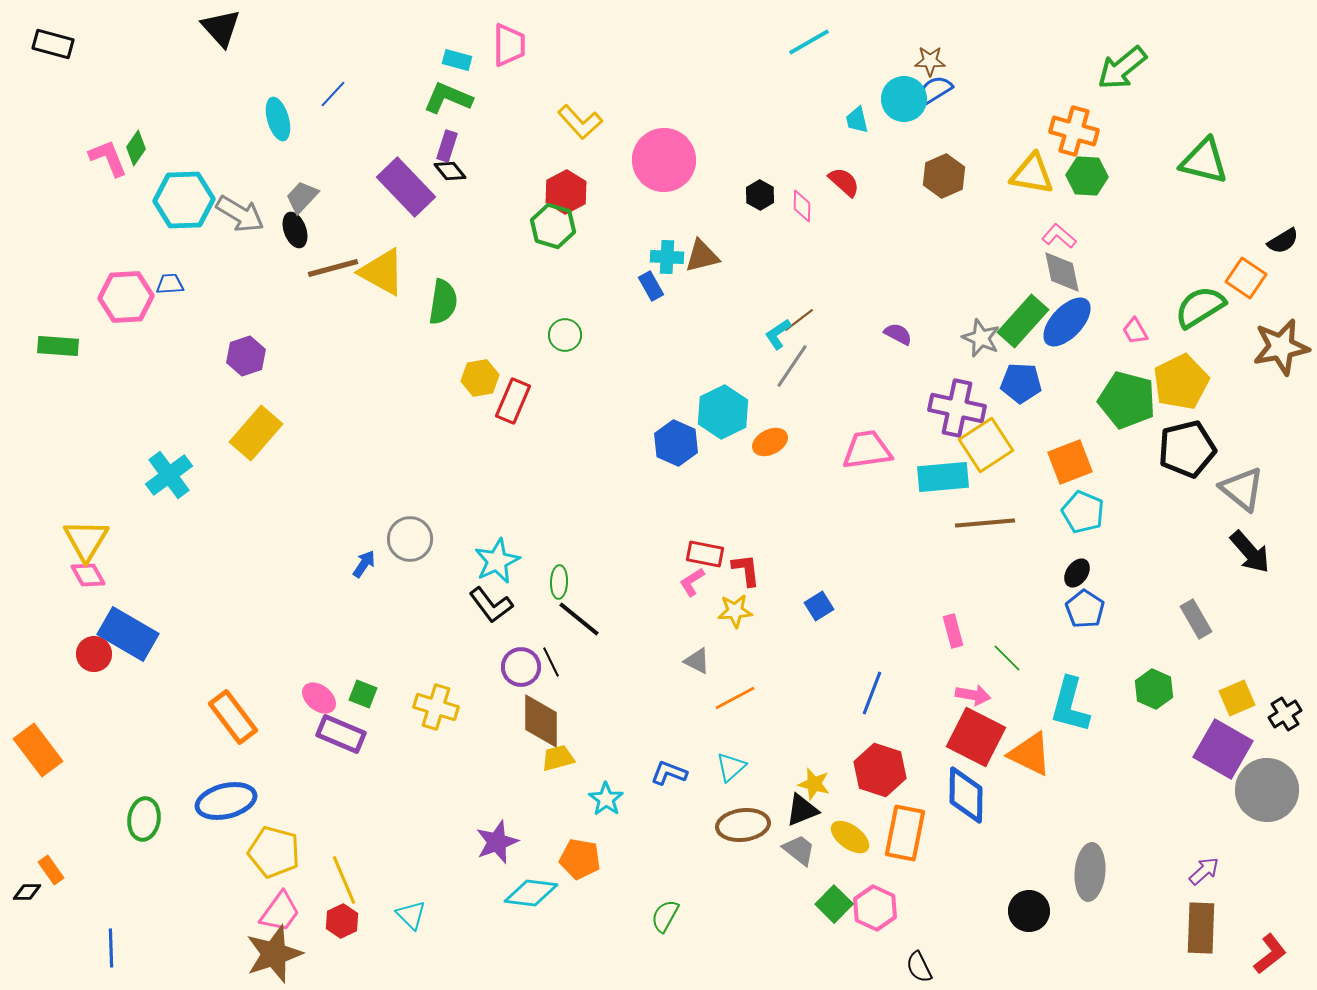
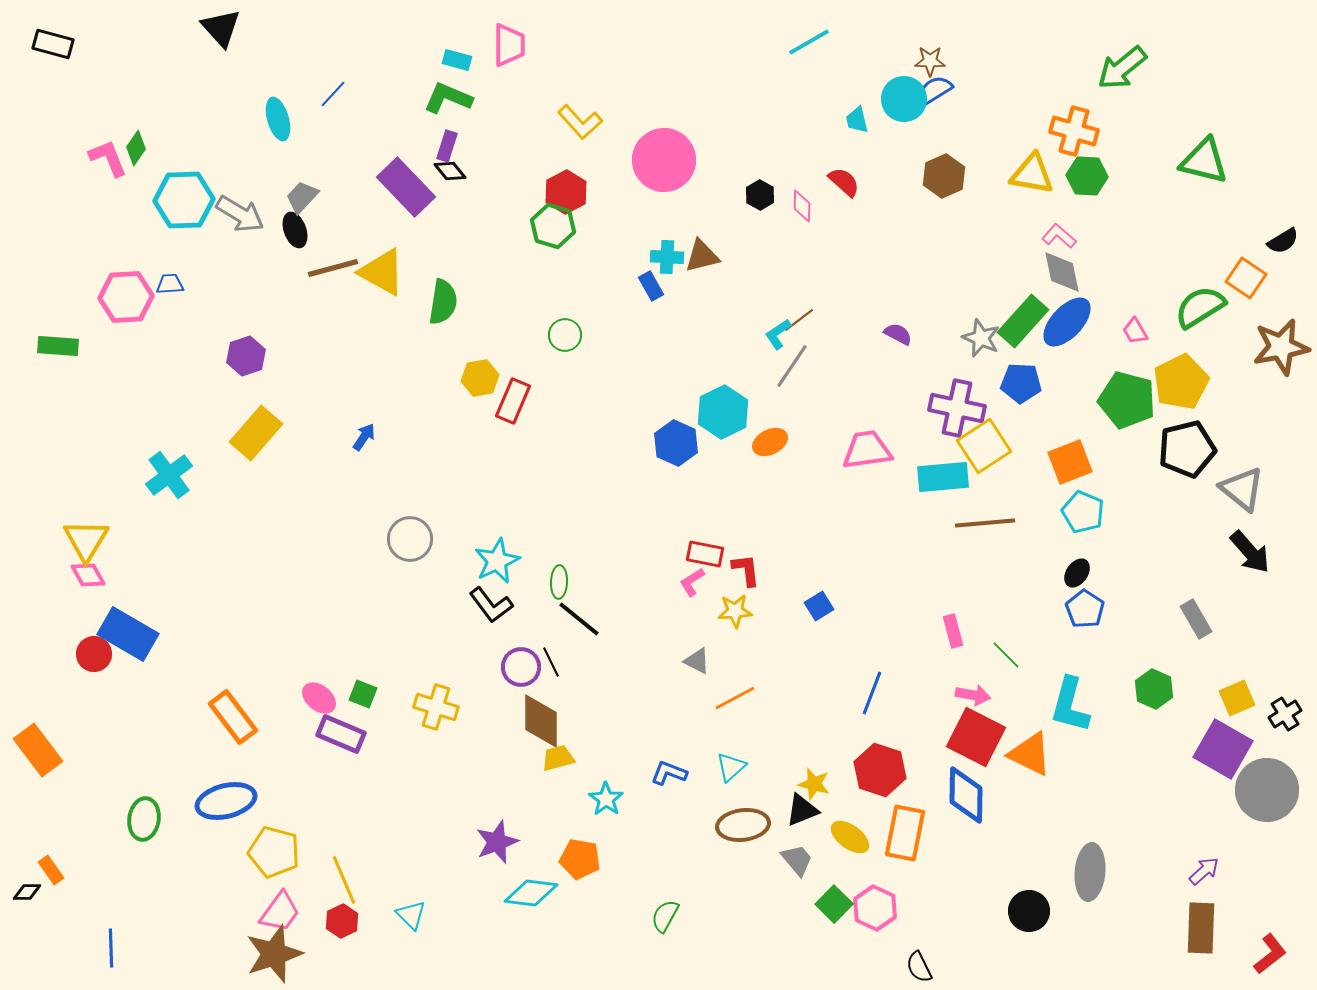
yellow square at (986, 445): moved 2 px left, 1 px down
blue arrow at (364, 564): moved 127 px up
green line at (1007, 658): moved 1 px left, 3 px up
gray trapezoid at (799, 850): moved 2 px left, 10 px down; rotated 12 degrees clockwise
